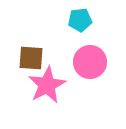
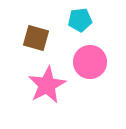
brown square: moved 5 px right, 20 px up; rotated 12 degrees clockwise
